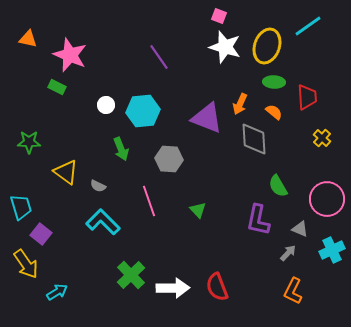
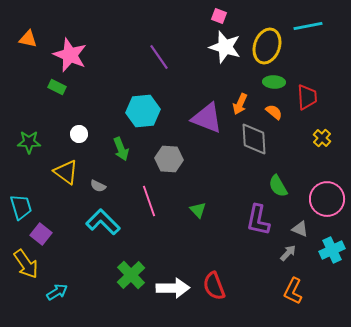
cyan line: rotated 24 degrees clockwise
white circle: moved 27 px left, 29 px down
red semicircle: moved 3 px left, 1 px up
